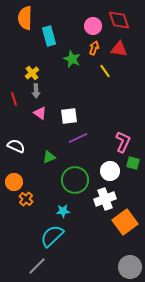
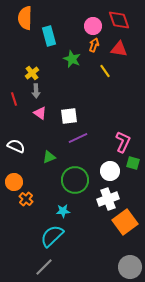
orange arrow: moved 3 px up
white cross: moved 3 px right
gray line: moved 7 px right, 1 px down
